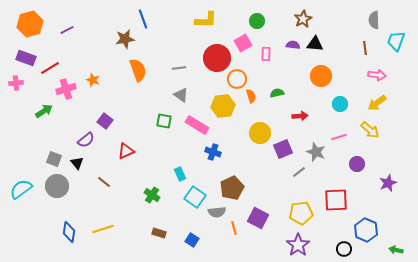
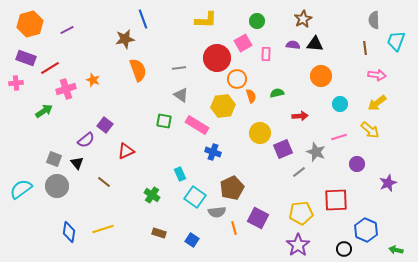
purple square at (105, 121): moved 4 px down
